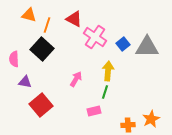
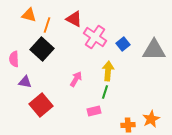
gray triangle: moved 7 px right, 3 px down
